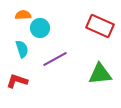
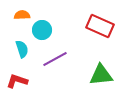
orange semicircle: moved 1 px left
cyan circle: moved 2 px right, 2 px down
green triangle: moved 1 px right, 1 px down
